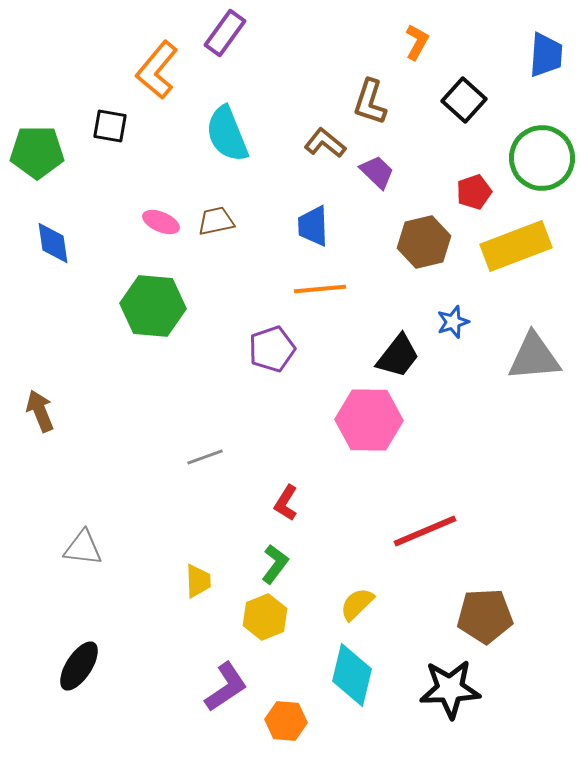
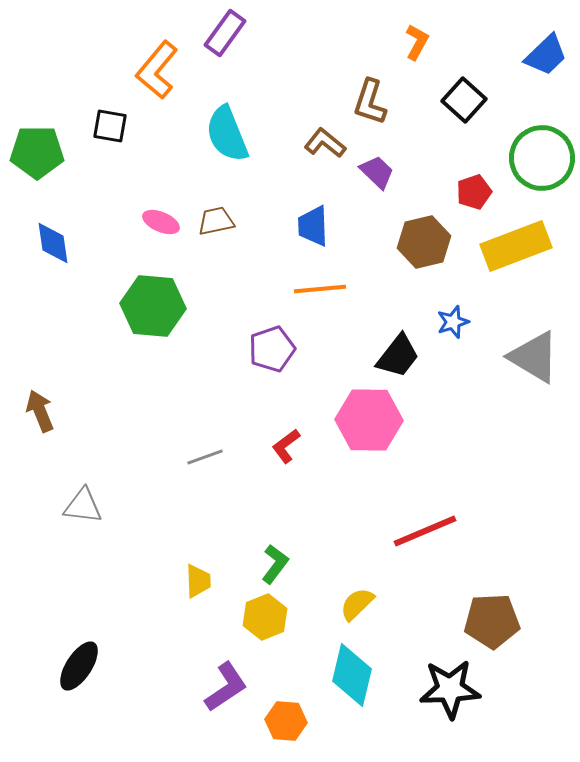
blue trapezoid at (546, 55): rotated 42 degrees clockwise
gray triangle at (534, 357): rotated 36 degrees clockwise
red L-shape at (286, 503): moved 57 px up; rotated 21 degrees clockwise
gray triangle at (83, 548): moved 42 px up
brown pentagon at (485, 616): moved 7 px right, 5 px down
